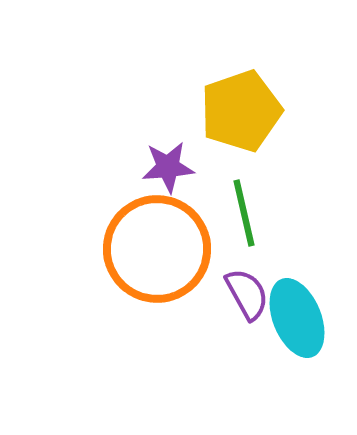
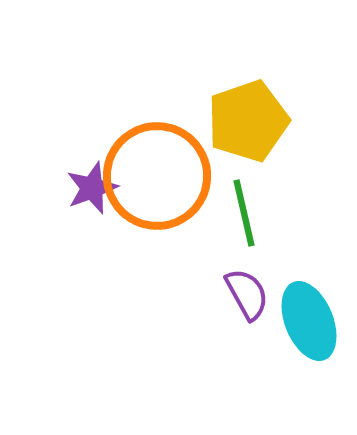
yellow pentagon: moved 7 px right, 10 px down
purple star: moved 76 px left, 21 px down; rotated 16 degrees counterclockwise
orange circle: moved 73 px up
cyan ellipse: moved 12 px right, 3 px down
